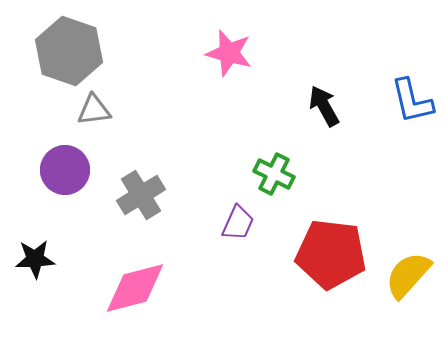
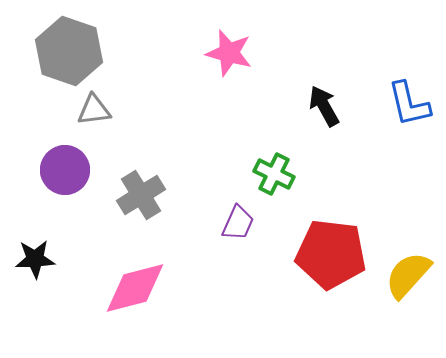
blue L-shape: moved 3 px left, 3 px down
